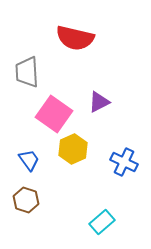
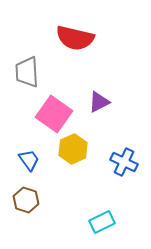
cyan rectangle: rotated 15 degrees clockwise
